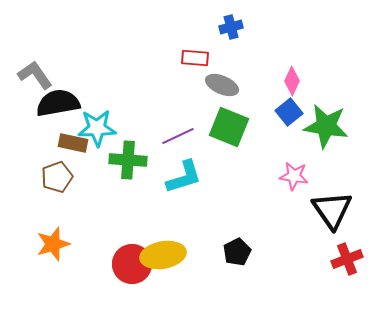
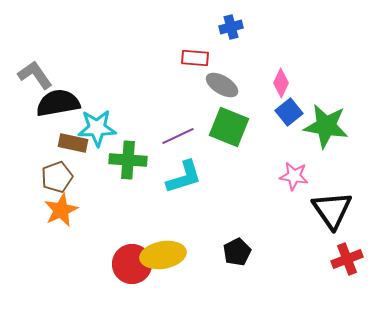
pink diamond: moved 11 px left, 2 px down
gray ellipse: rotated 8 degrees clockwise
orange star: moved 8 px right, 34 px up; rotated 8 degrees counterclockwise
